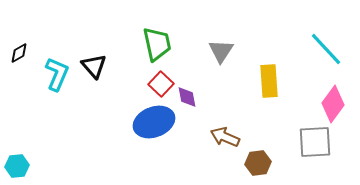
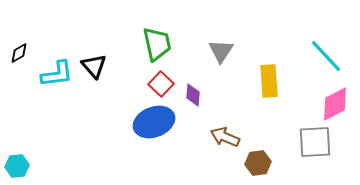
cyan line: moved 7 px down
cyan L-shape: rotated 60 degrees clockwise
purple diamond: moved 6 px right, 2 px up; rotated 15 degrees clockwise
pink diamond: moved 2 px right; rotated 27 degrees clockwise
